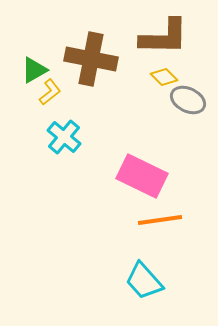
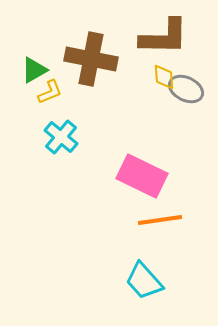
yellow diamond: rotated 40 degrees clockwise
yellow L-shape: rotated 16 degrees clockwise
gray ellipse: moved 2 px left, 11 px up
cyan cross: moved 3 px left
